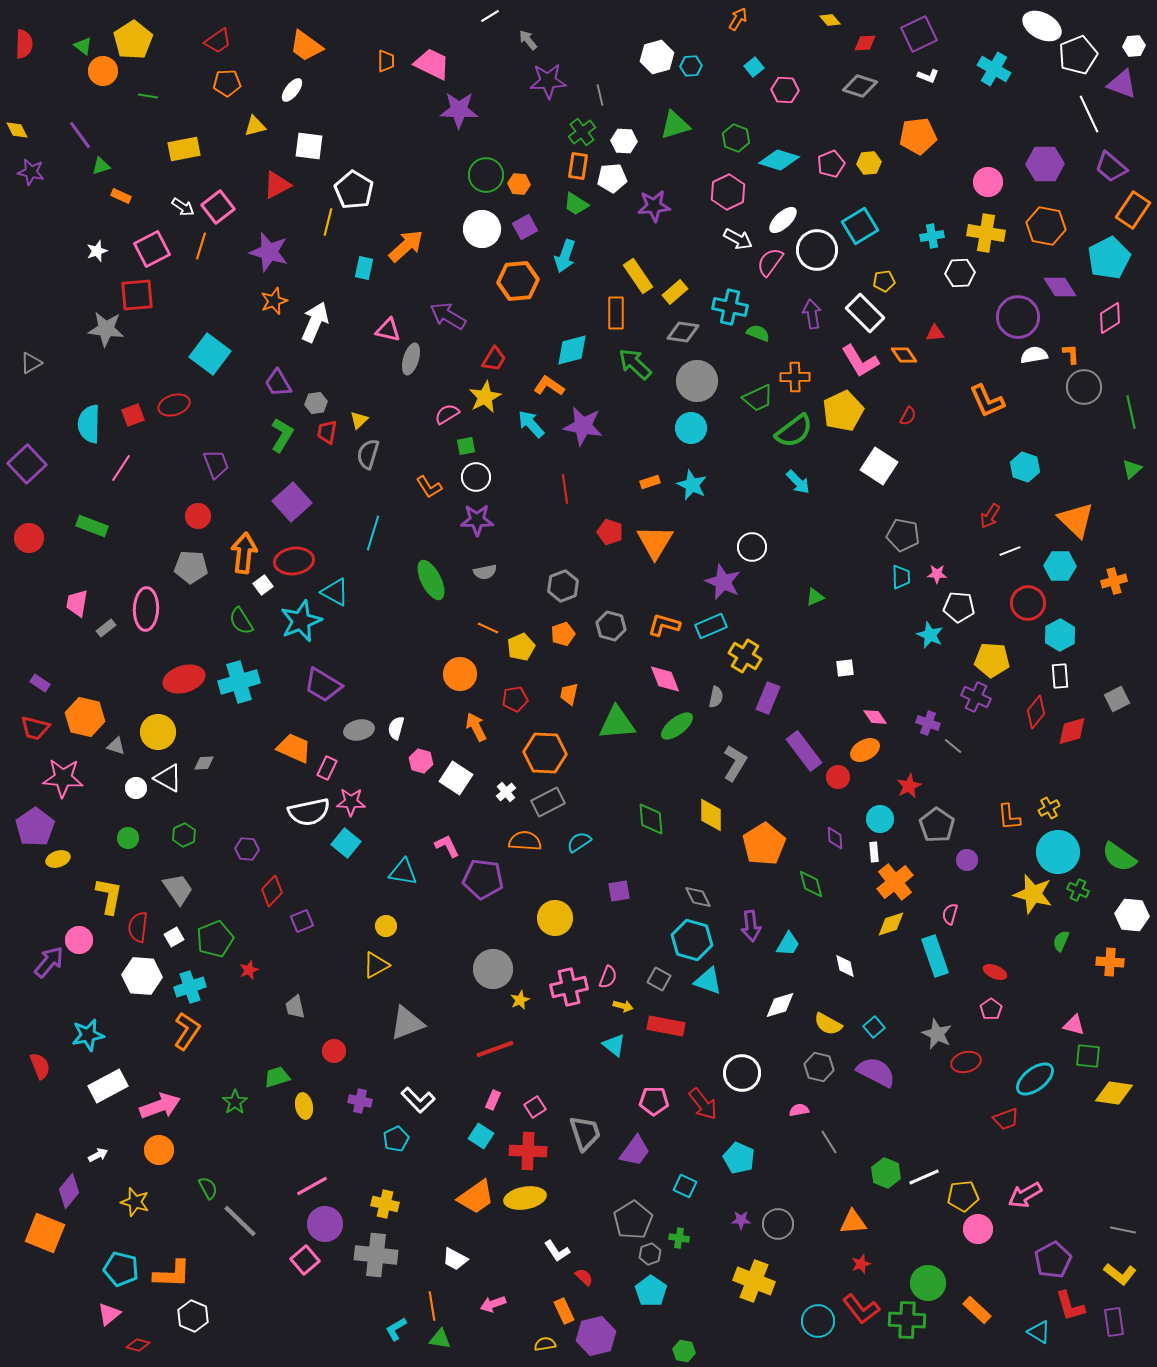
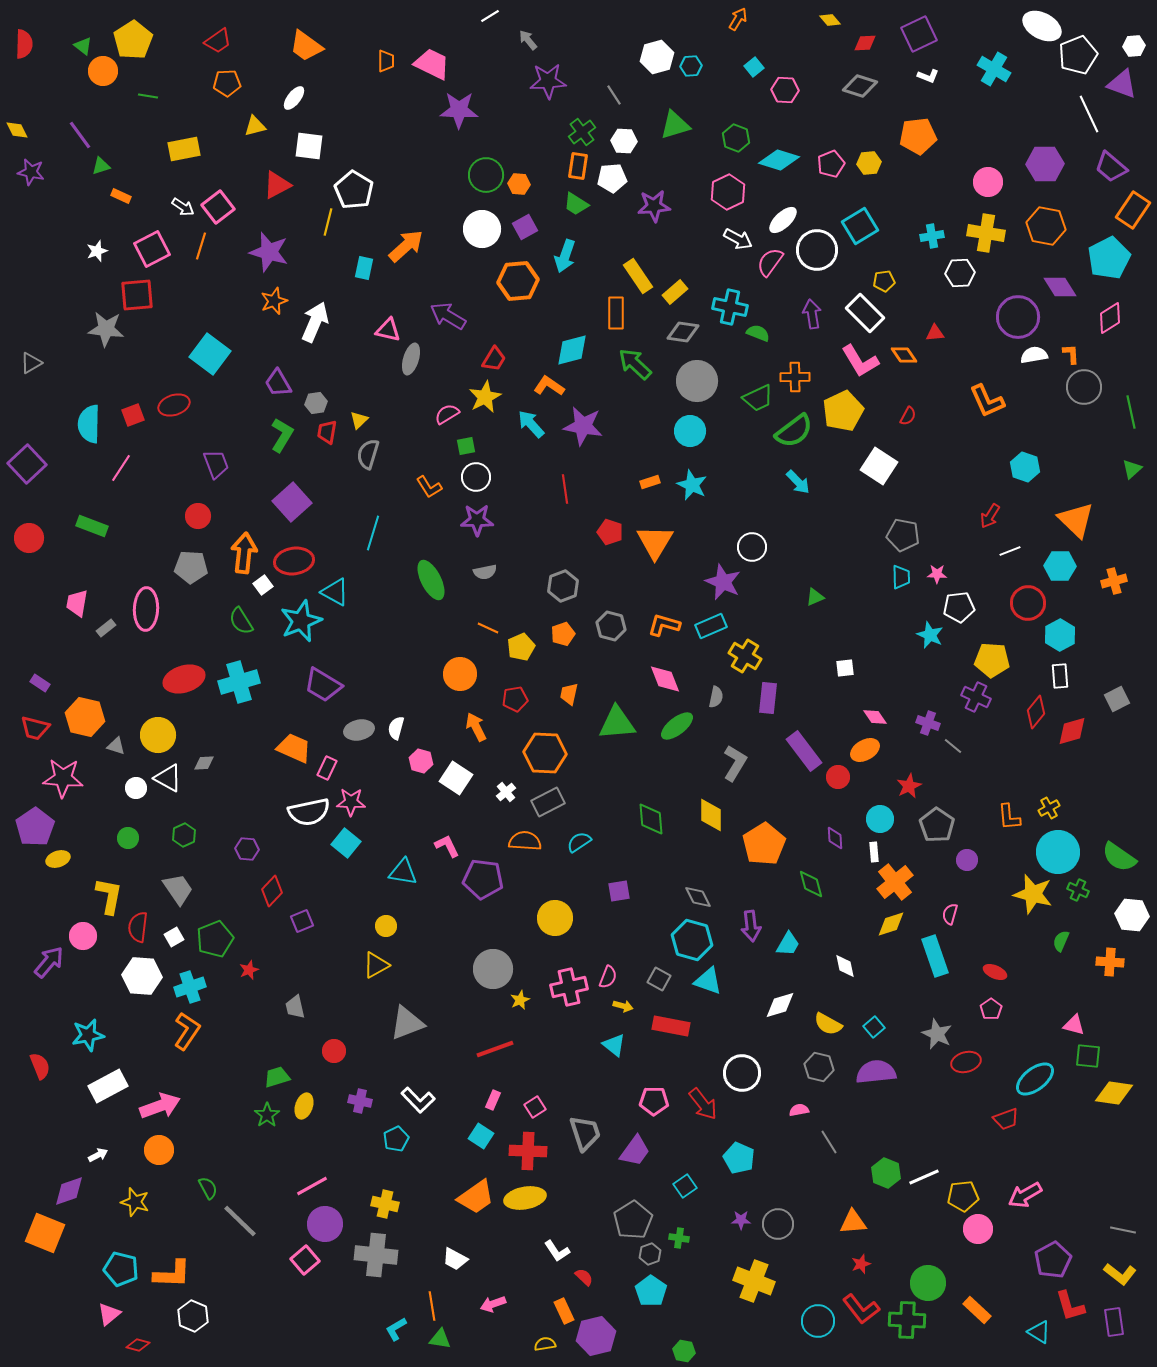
white ellipse at (292, 90): moved 2 px right, 8 px down
gray line at (600, 95): moved 14 px right; rotated 20 degrees counterclockwise
cyan circle at (691, 428): moved 1 px left, 3 px down
white pentagon at (959, 607): rotated 12 degrees counterclockwise
purple rectangle at (768, 698): rotated 16 degrees counterclockwise
yellow circle at (158, 732): moved 3 px down
pink circle at (79, 940): moved 4 px right, 4 px up
red rectangle at (666, 1026): moved 5 px right
purple semicircle at (876, 1072): rotated 33 degrees counterclockwise
green star at (235, 1102): moved 32 px right, 13 px down
yellow ellipse at (304, 1106): rotated 30 degrees clockwise
cyan square at (685, 1186): rotated 30 degrees clockwise
purple diamond at (69, 1191): rotated 32 degrees clockwise
